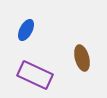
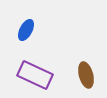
brown ellipse: moved 4 px right, 17 px down
